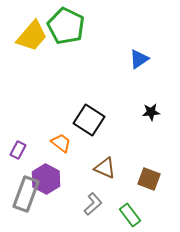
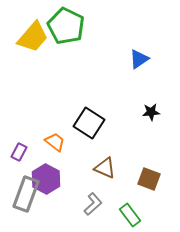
yellow trapezoid: moved 1 px right, 1 px down
black square: moved 3 px down
orange trapezoid: moved 6 px left, 1 px up
purple rectangle: moved 1 px right, 2 px down
